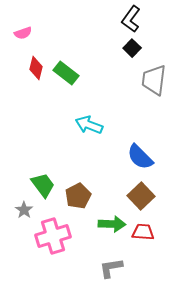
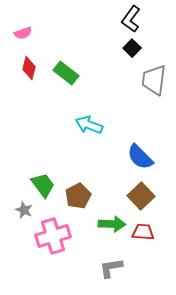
red diamond: moved 7 px left
gray star: rotated 12 degrees counterclockwise
